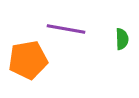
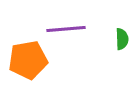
purple line: rotated 15 degrees counterclockwise
